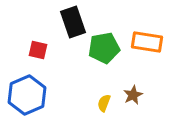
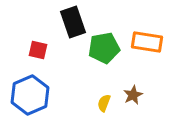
blue hexagon: moved 3 px right
